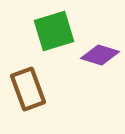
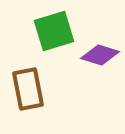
brown rectangle: rotated 9 degrees clockwise
